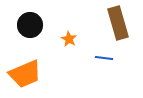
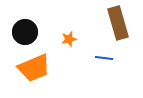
black circle: moved 5 px left, 7 px down
orange star: rotated 28 degrees clockwise
orange trapezoid: moved 9 px right, 6 px up
